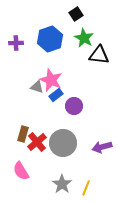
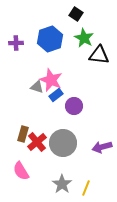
black square: rotated 24 degrees counterclockwise
